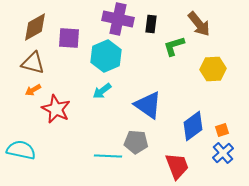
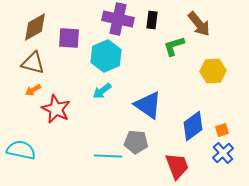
black rectangle: moved 1 px right, 4 px up
yellow hexagon: moved 2 px down
